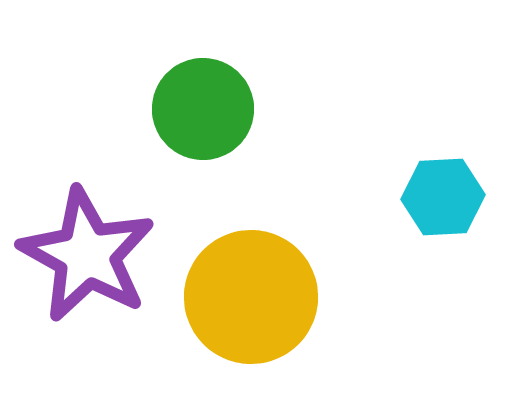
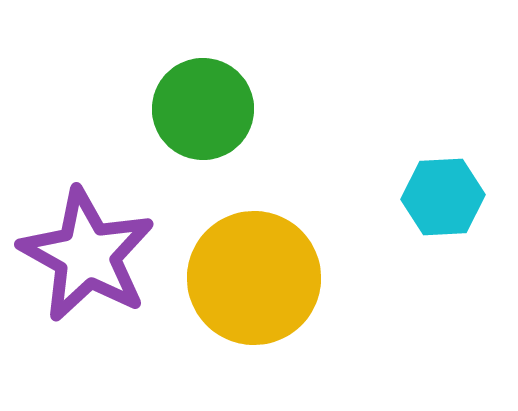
yellow circle: moved 3 px right, 19 px up
